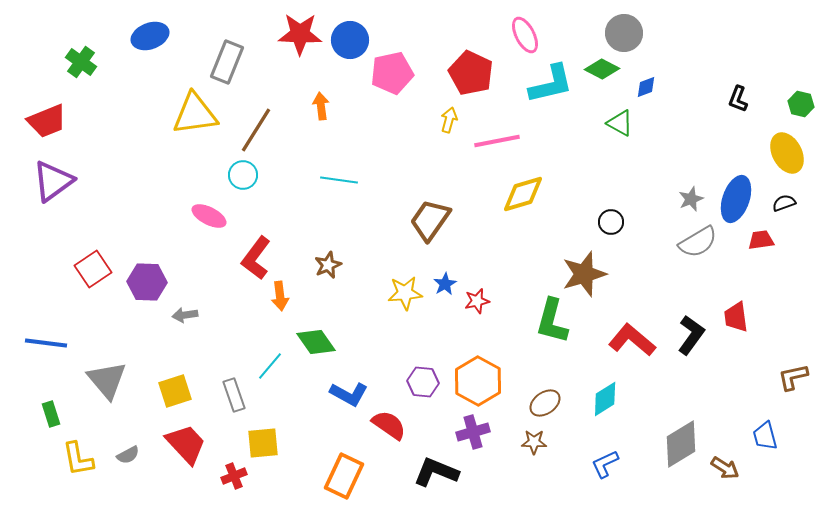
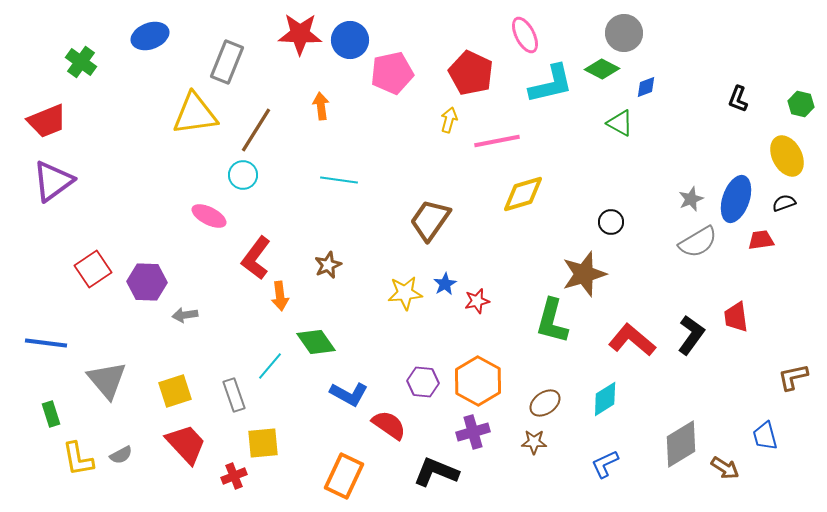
yellow ellipse at (787, 153): moved 3 px down
gray semicircle at (128, 455): moved 7 px left
